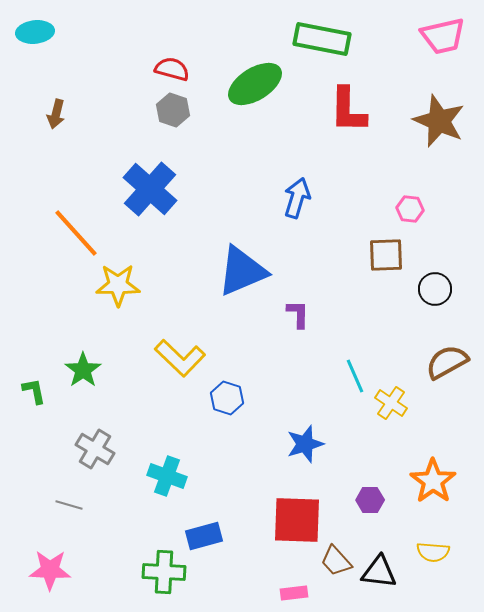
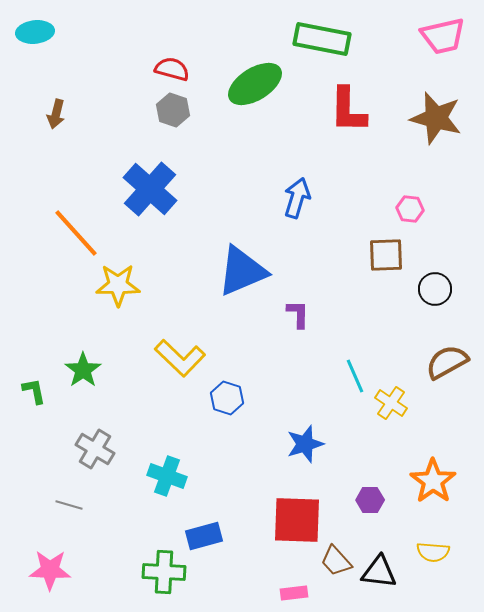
brown star: moved 3 px left, 3 px up; rotated 8 degrees counterclockwise
